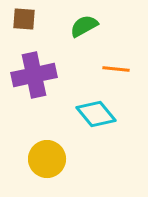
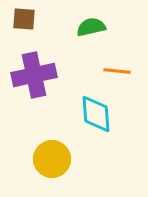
green semicircle: moved 7 px right, 1 px down; rotated 16 degrees clockwise
orange line: moved 1 px right, 2 px down
cyan diamond: rotated 36 degrees clockwise
yellow circle: moved 5 px right
